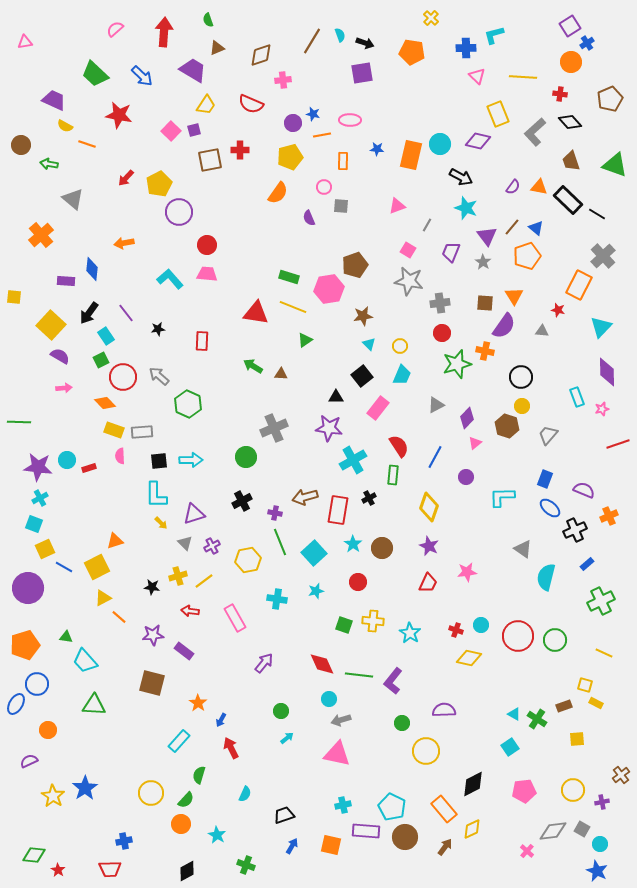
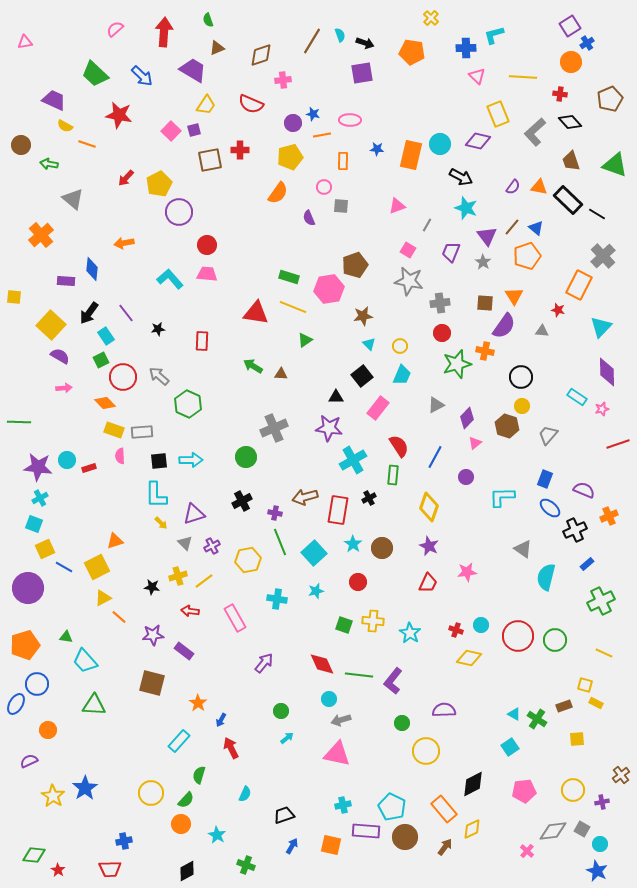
cyan rectangle at (577, 397): rotated 36 degrees counterclockwise
